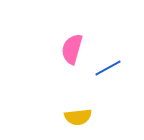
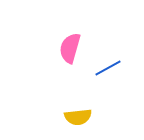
pink semicircle: moved 2 px left, 1 px up
